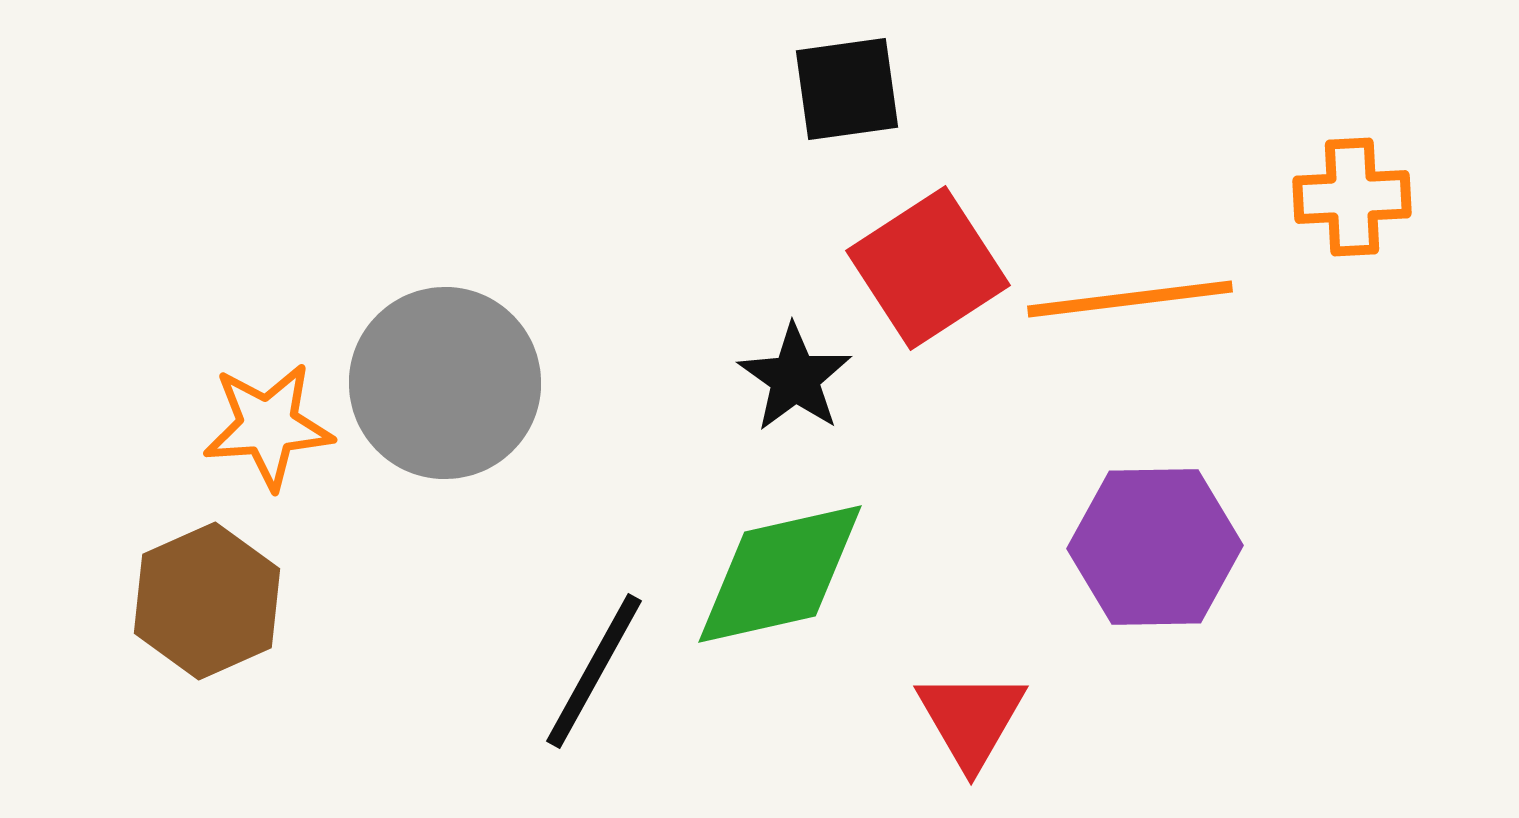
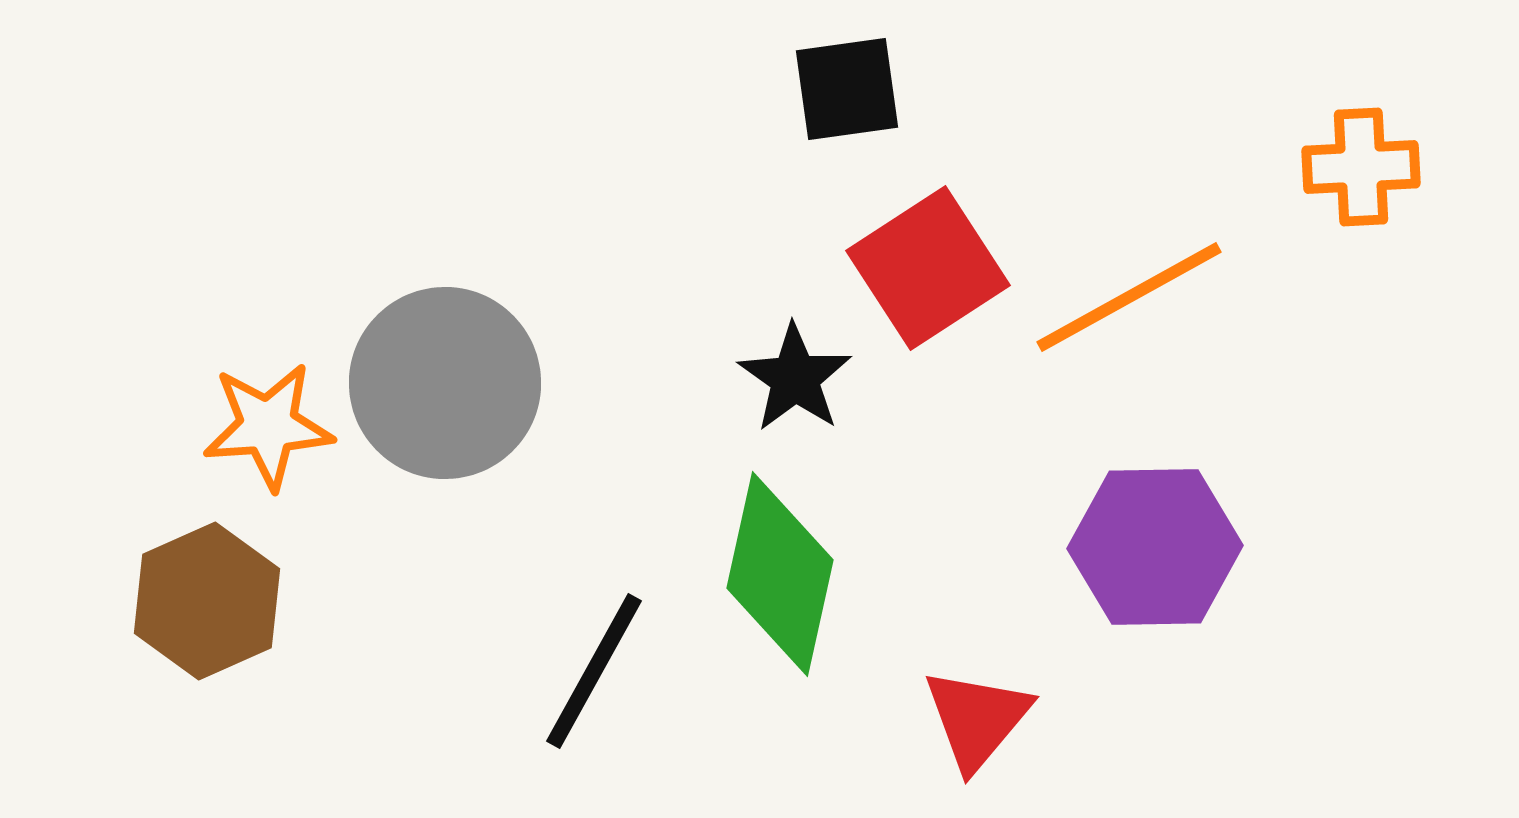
orange cross: moved 9 px right, 30 px up
orange line: moved 1 px left, 2 px up; rotated 22 degrees counterclockwise
green diamond: rotated 65 degrees counterclockwise
red triangle: moved 6 px right; rotated 10 degrees clockwise
